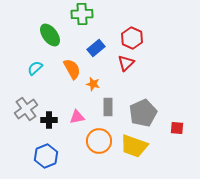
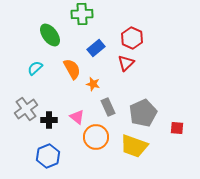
gray rectangle: rotated 24 degrees counterclockwise
pink triangle: rotated 49 degrees clockwise
orange circle: moved 3 px left, 4 px up
blue hexagon: moved 2 px right
